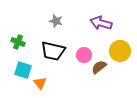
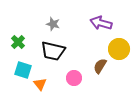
gray star: moved 3 px left, 3 px down
green cross: rotated 24 degrees clockwise
yellow circle: moved 1 px left, 2 px up
pink circle: moved 10 px left, 23 px down
brown semicircle: moved 1 px right, 1 px up; rotated 21 degrees counterclockwise
orange triangle: moved 1 px down
